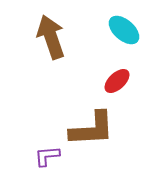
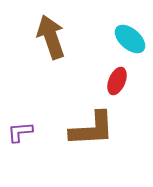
cyan ellipse: moved 6 px right, 9 px down
red ellipse: rotated 24 degrees counterclockwise
purple L-shape: moved 27 px left, 24 px up
